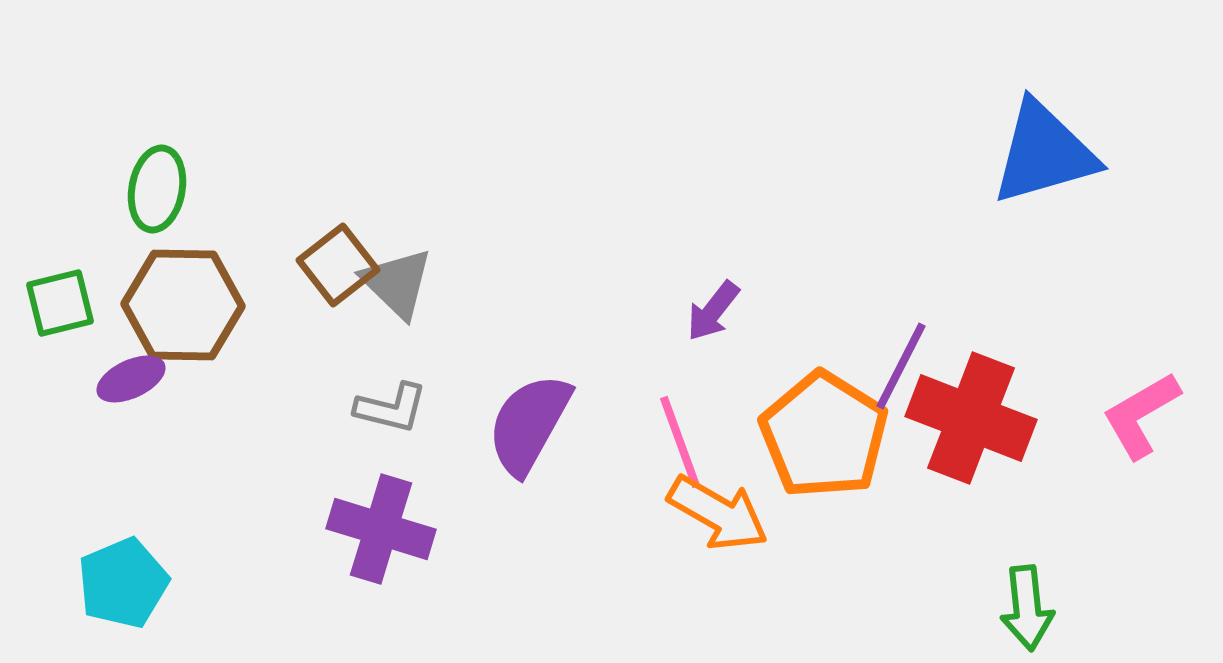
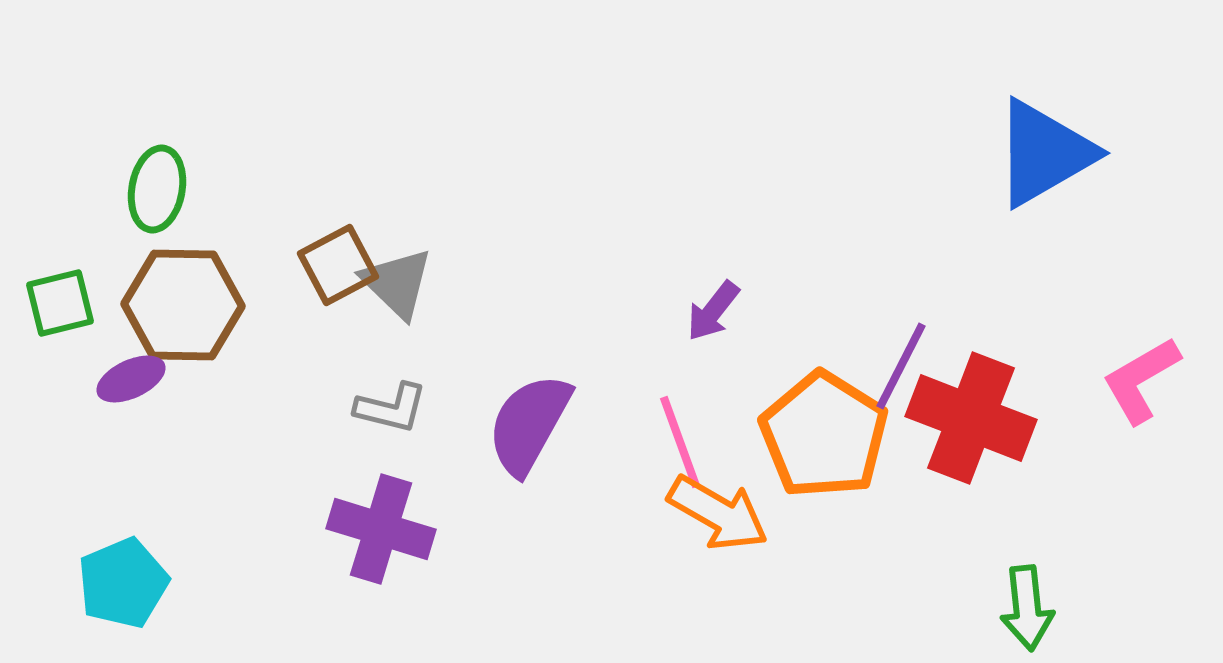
blue triangle: rotated 14 degrees counterclockwise
brown square: rotated 10 degrees clockwise
pink L-shape: moved 35 px up
